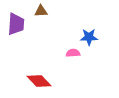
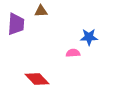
red diamond: moved 2 px left, 2 px up
